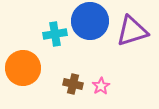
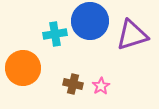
purple triangle: moved 4 px down
